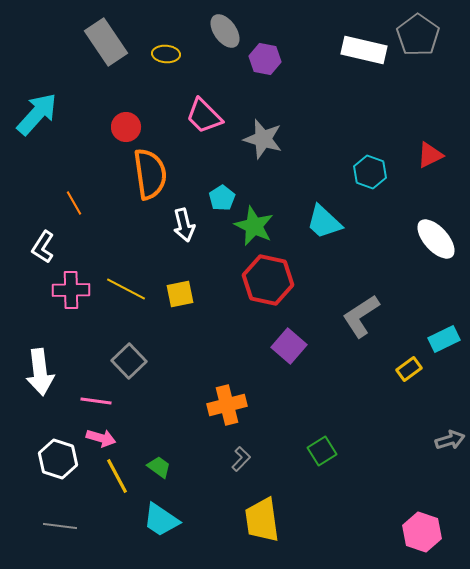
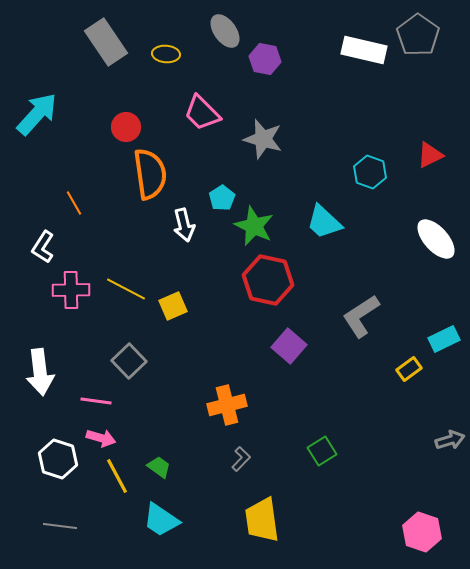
pink trapezoid at (204, 116): moved 2 px left, 3 px up
yellow square at (180, 294): moved 7 px left, 12 px down; rotated 12 degrees counterclockwise
